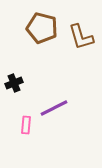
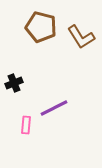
brown pentagon: moved 1 px left, 1 px up
brown L-shape: rotated 16 degrees counterclockwise
